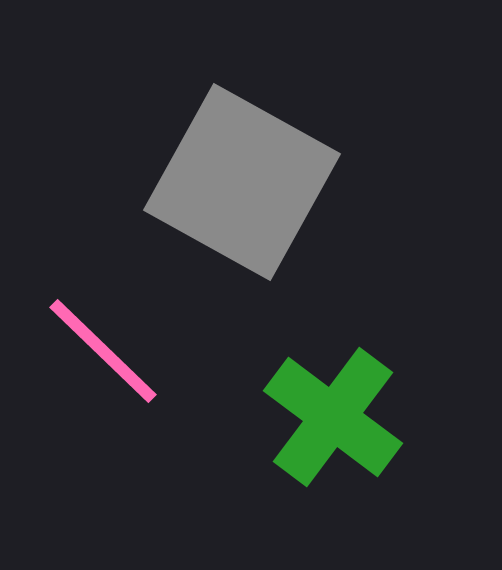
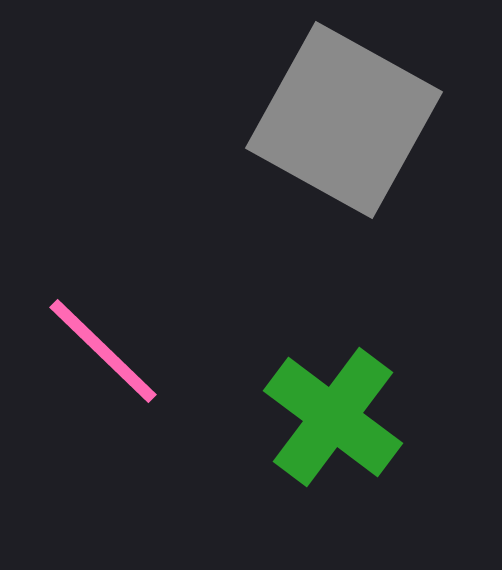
gray square: moved 102 px right, 62 px up
